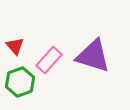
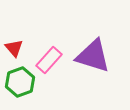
red triangle: moved 1 px left, 2 px down
